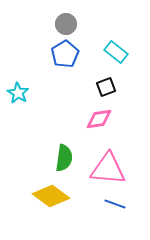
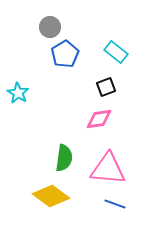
gray circle: moved 16 px left, 3 px down
